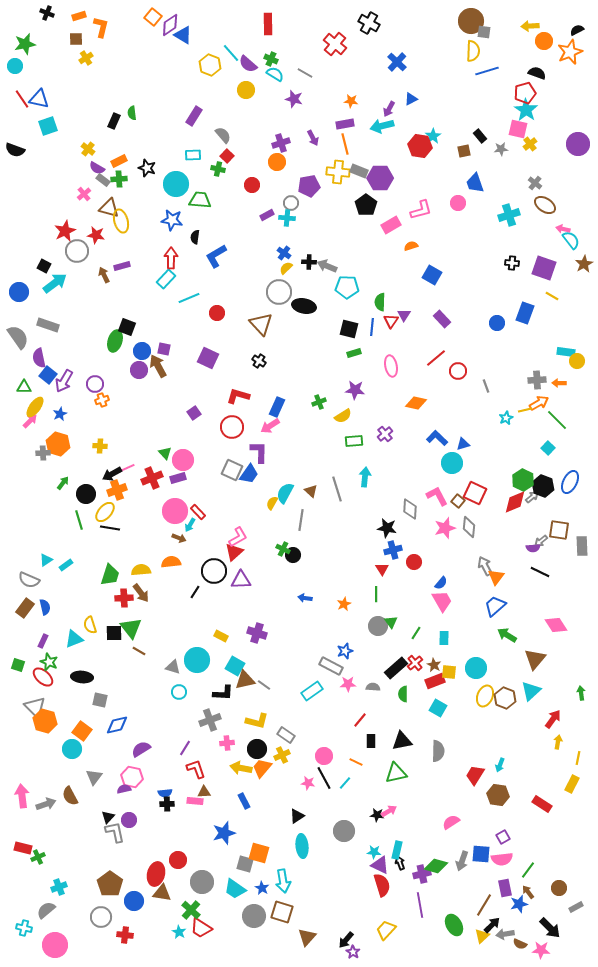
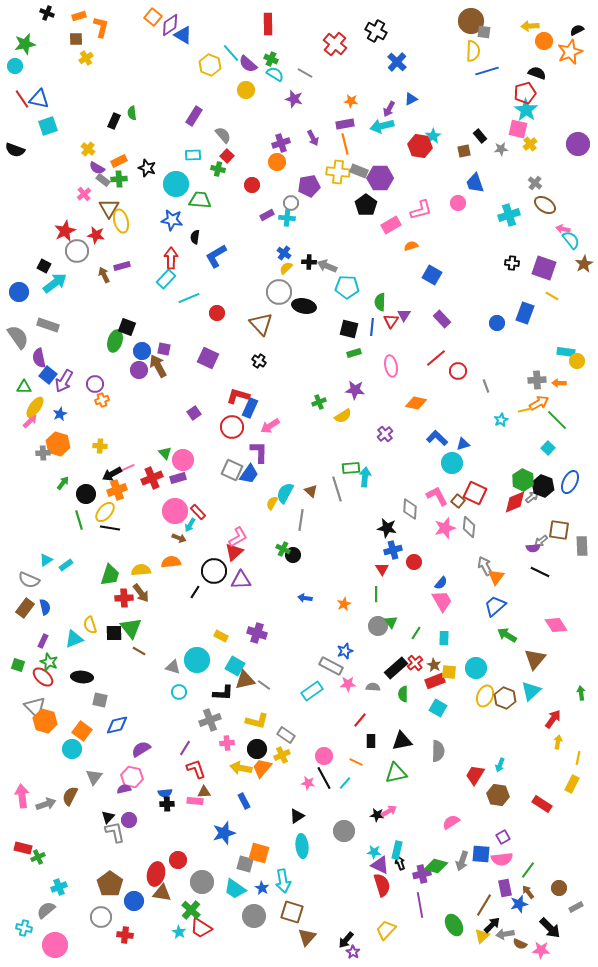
black cross at (369, 23): moved 7 px right, 8 px down
brown triangle at (109, 208): rotated 45 degrees clockwise
blue rectangle at (277, 407): moved 27 px left, 1 px down
cyan star at (506, 418): moved 5 px left, 2 px down
green rectangle at (354, 441): moved 3 px left, 27 px down
brown semicircle at (70, 796): rotated 54 degrees clockwise
brown square at (282, 912): moved 10 px right
